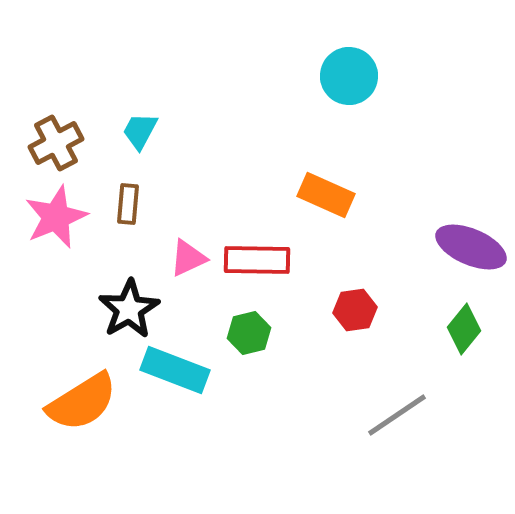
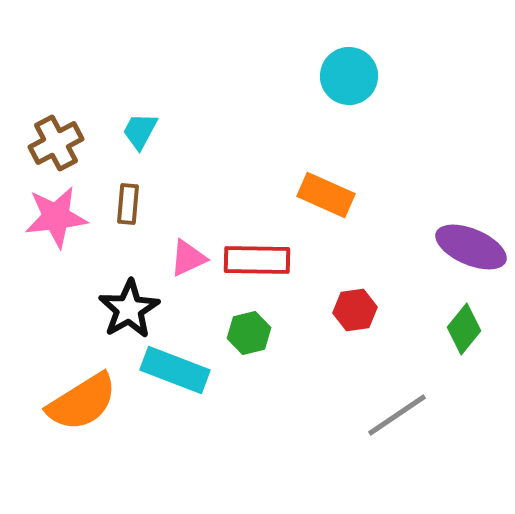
pink star: rotated 16 degrees clockwise
